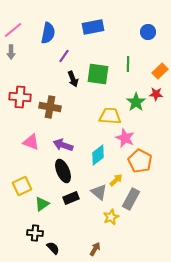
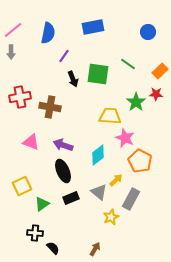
green line: rotated 56 degrees counterclockwise
red cross: rotated 15 degrees counterclockwise
